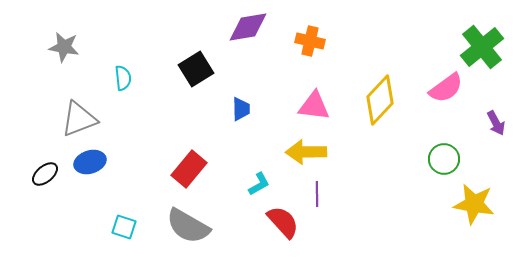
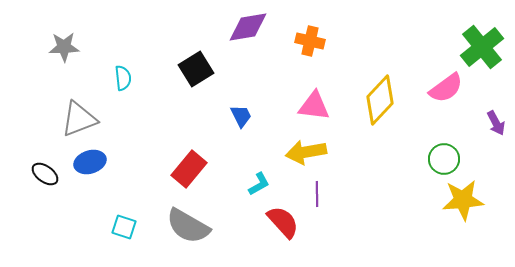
gray star: rotated 12 degrees counterclockwise
blue trapezoid: moved 7 px down; rotated 25 degrees counterclockwise
yellow arrow: rotated 9 degrees counterclockwise
black ellipse: rotated 76 degrees clockwise
yellow star: moved 11 px left, 4 px up; rotated 15 degrees counterclockwise
